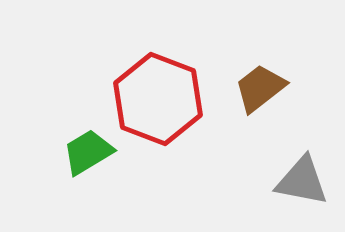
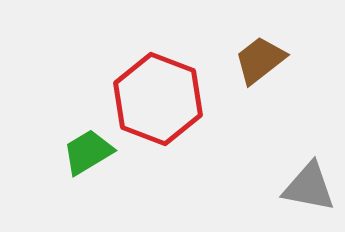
brown trapezoid: moved 28 px up
gray triangle: moved 7 px right, 6 px down
